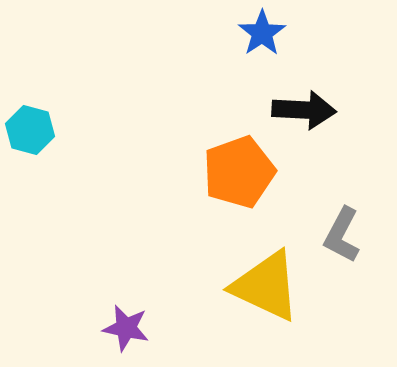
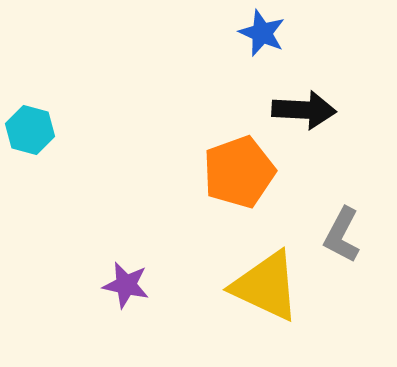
blue star: rotated 15 degrees counterclockwise
purple star: moved 43 px up
